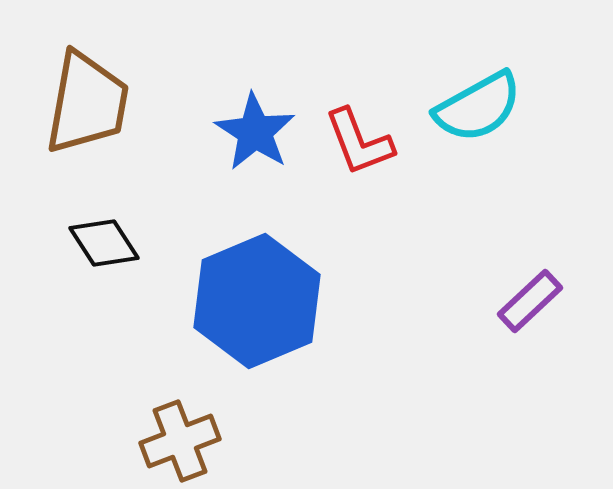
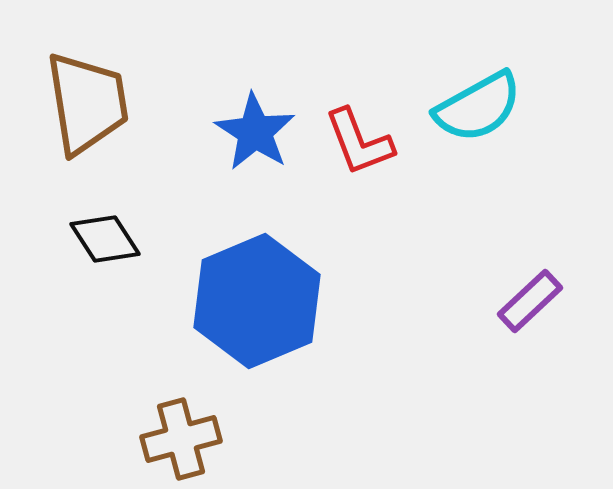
brown trapezoid: rotated 19 degrees counterclockwise
black diamond: moved 1 px right, 4 px up
brown cross: moved 1 px right, 2 px up; rotated 6 degrees clockwise
